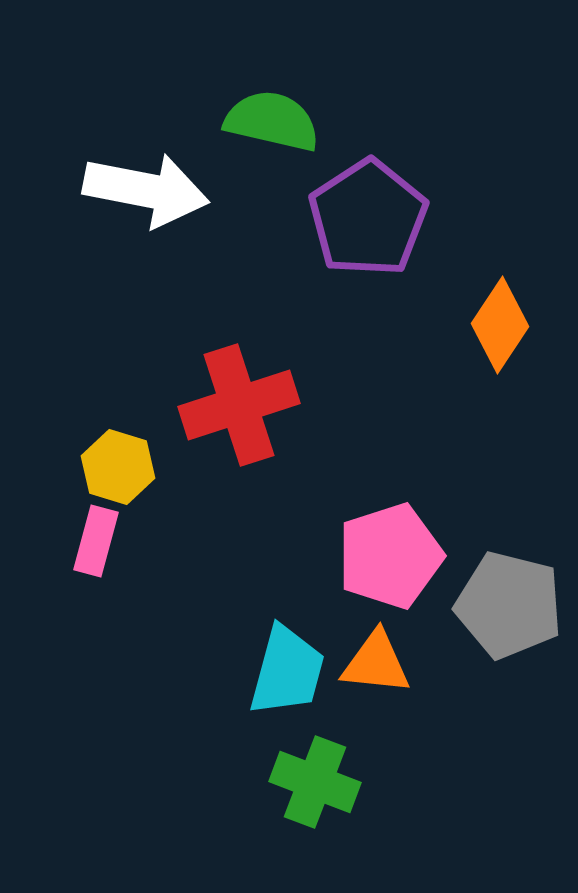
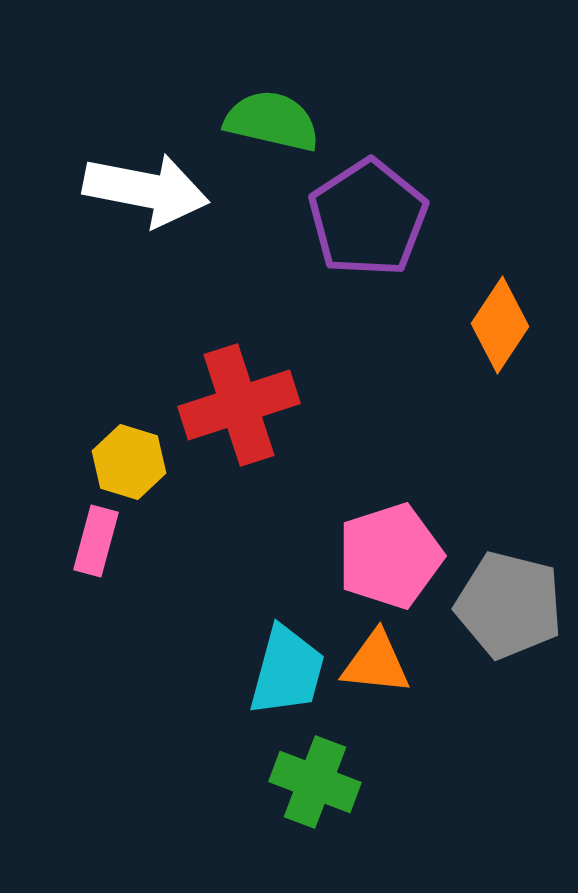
yellow hexagon: moved 11 px right, 5 px up
